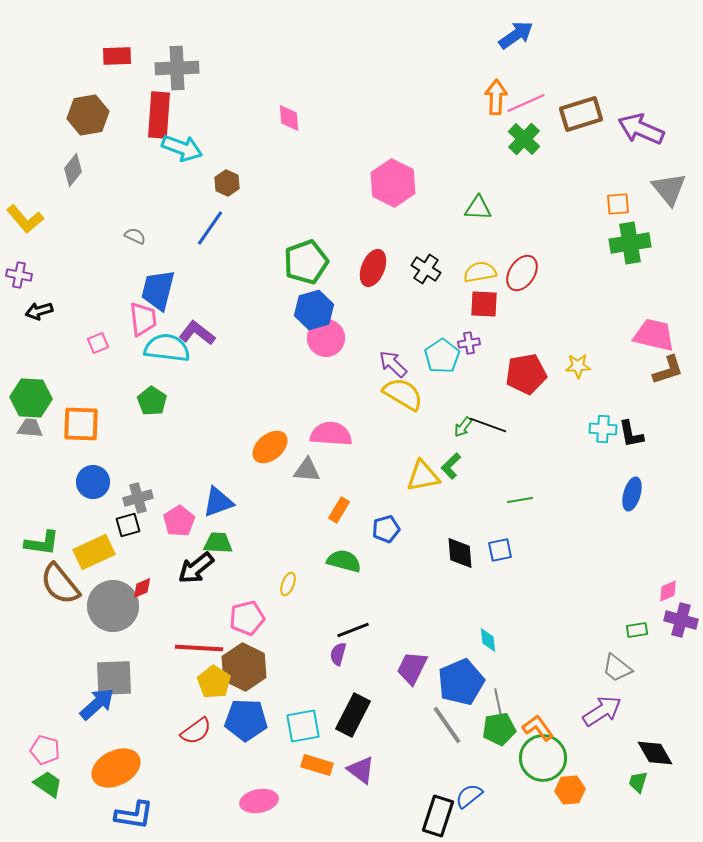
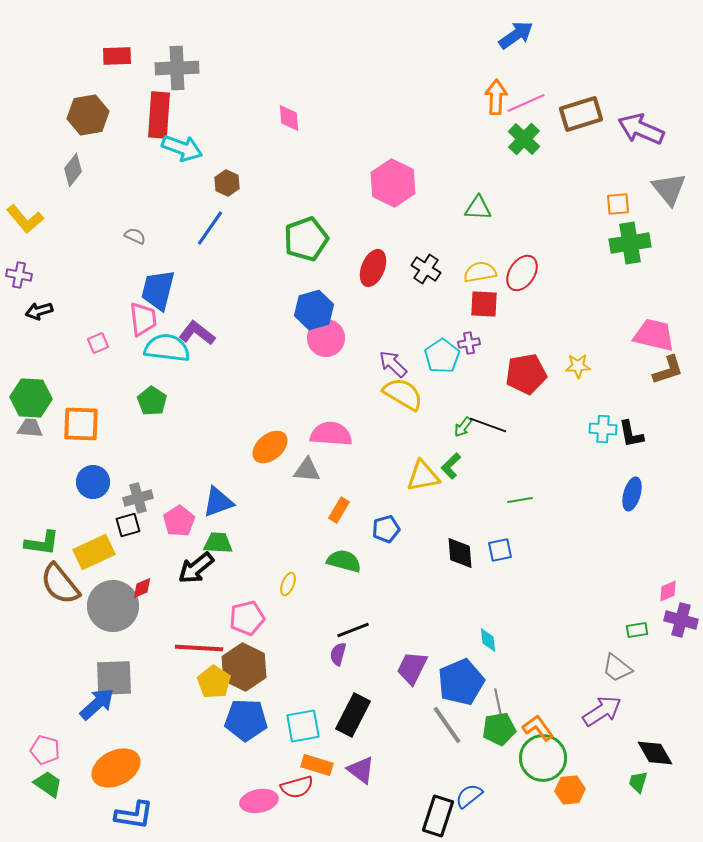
green pentagon at (306, 262): moved 23 px up
red semicircle at (196, 731): moved 101 px right, 56 px down; rotated 20 degrees clockwise
